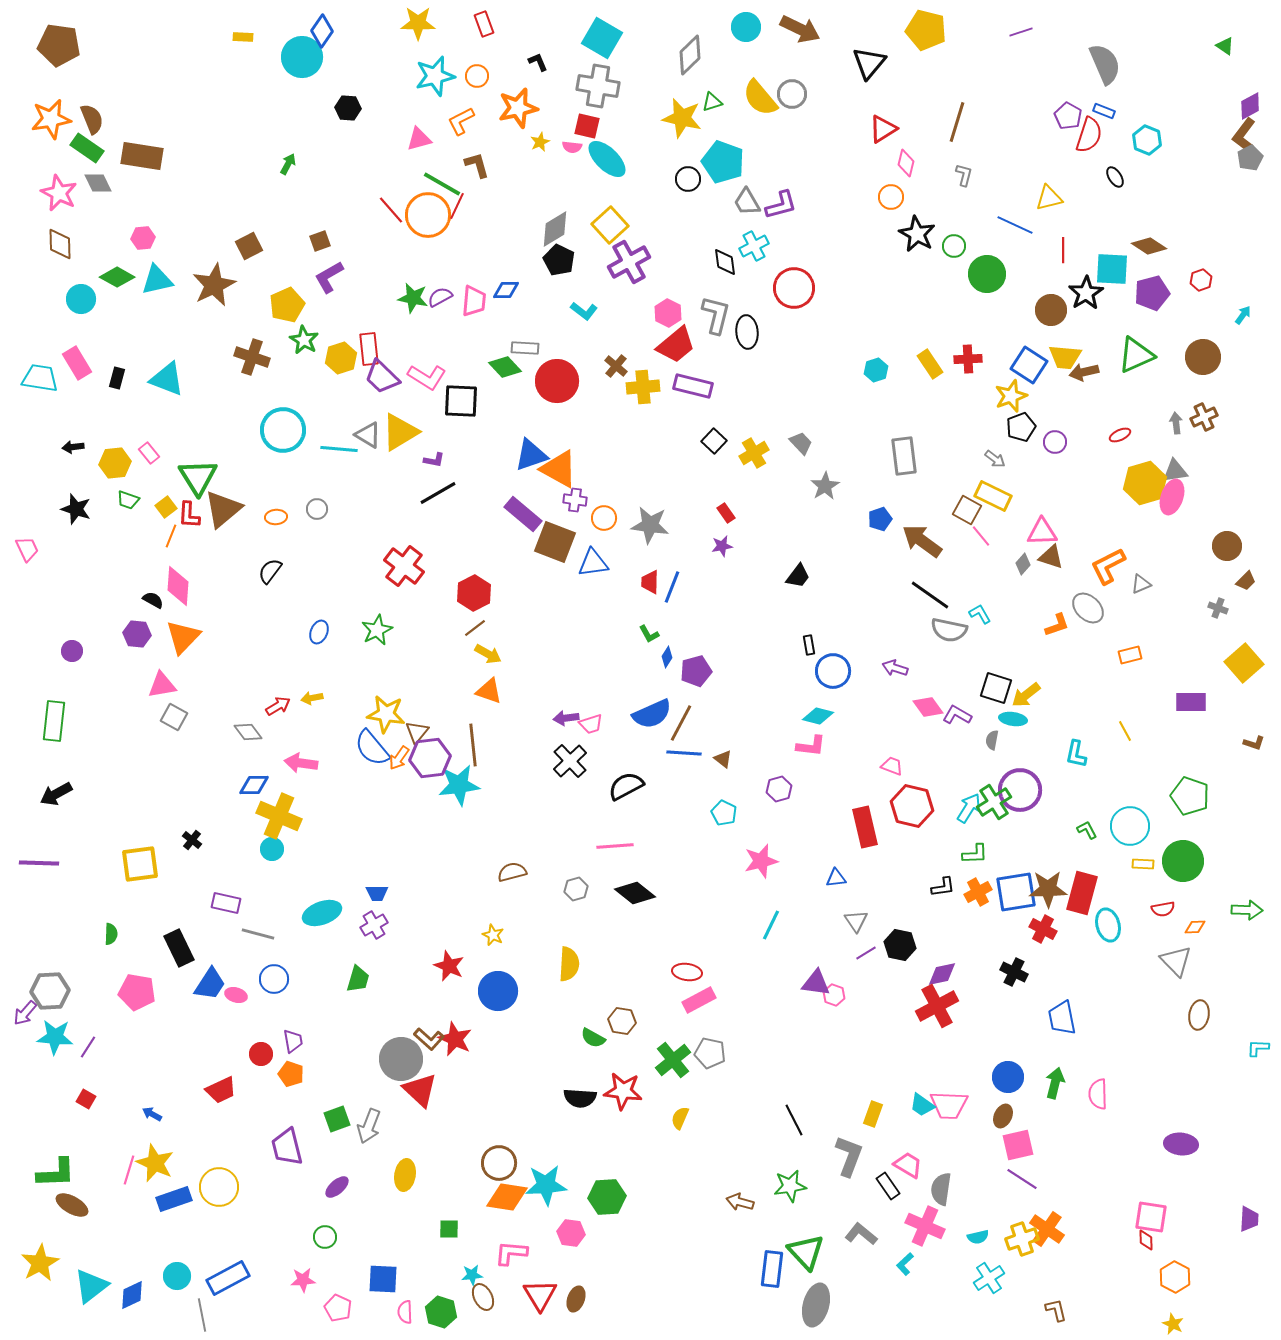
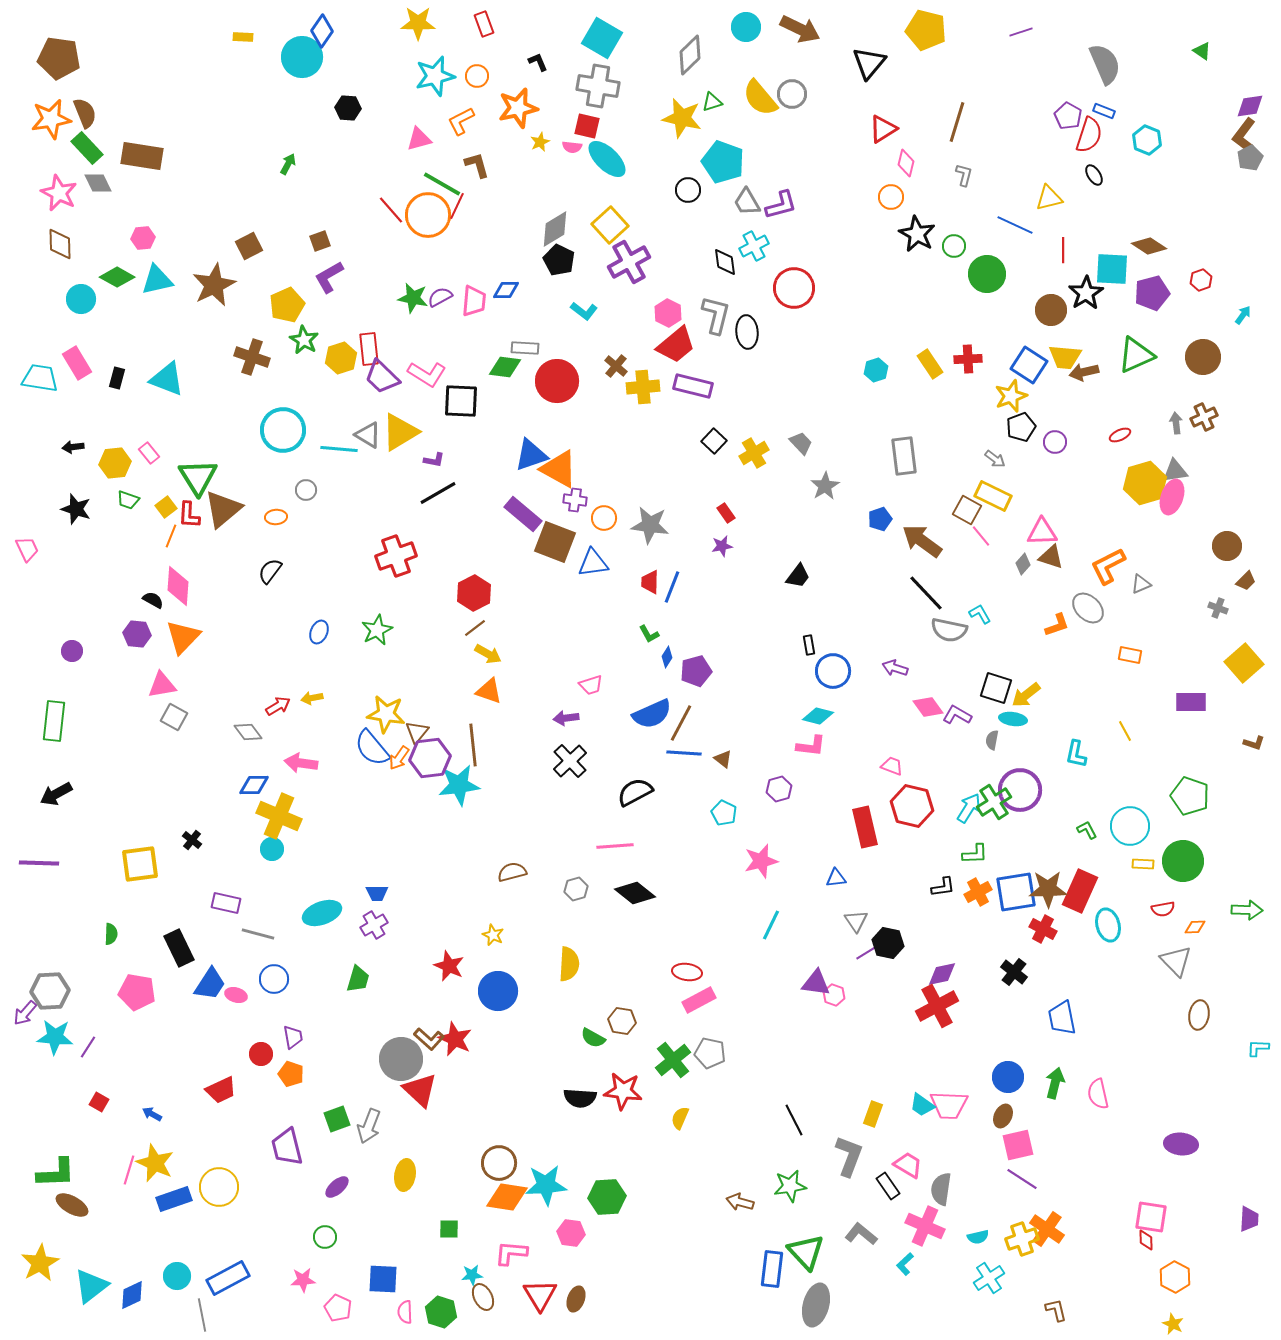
brown pentagon at (59, 45): moved 13 px down
green triangle at (1225, 46): moved 23 px left, 5 px down
purple diamond at (1250, 106): rotated 20 degrees clockwise
brown semicircle at (92, 119): moved 7 px left, 6 px up
green rectangle at (87, 148): rotated 12 degrees clockwise
black ellipse at (1115, 177): moved 21 px left, 2 px up
black circle at (688, 179): moved 11 px down
green diamond at (505, 367): rotated 40 degrees counterclockwise
pink L-shape at (427, 377): moved 3 px up
gray circle at (317, 509): moved 11 px left, 19 px up
red cross at (404, 566): moved 8 px left, 10 px up; rotated 33 degrees clockwise
black line at (930, 595): moved 4 px left, 2 px up; rotated 12 degrees clockwise
orange rectangle at (1130, 655): rotated 25 degrees clockwise
pink trapezoid at (591, 724): moved 39 px up
black semicircle at (626, 786): moved 9 px right, 6 px down
red rectangle at (1082, 893): moved 2 px left, 2 px up; rotated 9 degrees clockwise
black hexagon at (900, 945): moved 12 px left, 2 px up
black cross at (1014, 972): rotated 12 degrees clockwise
purple trapezoid at (293, 1041): moved 4 px up
pink semicircle at (1098, 1094): rotated 12 degrees counterclockwise
red square at (86, 1099): moved 13 px right, 3 px down
